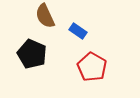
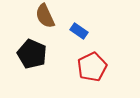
blue rectangle: moved 1 px right
red pentagon: rotated 16 degrees clockwise
